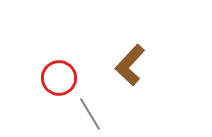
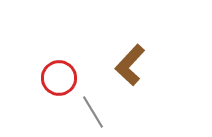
gray line: moved 3 px right, 2 px up
